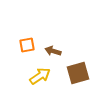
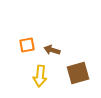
brown arrow: moved 1 px left, 1 px up
yellow arrow: rotated 130 degrees clockwise
